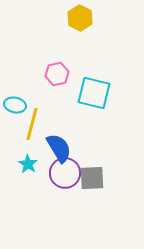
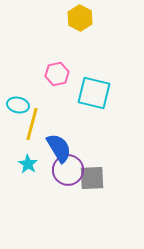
cyan ellipse: moved 3 px right
purple circle: moved 3 px right, 3 px up
